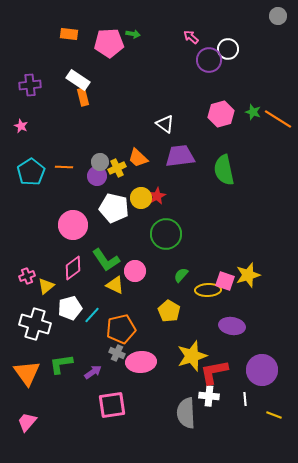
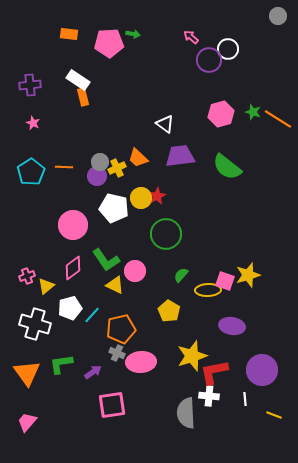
pink star at (21, 126): moved 12 px right, 3 px up
green semicircle at (224, 170): moved 3 px right, 3 px up; rotated 40 degrees counterclockwise
